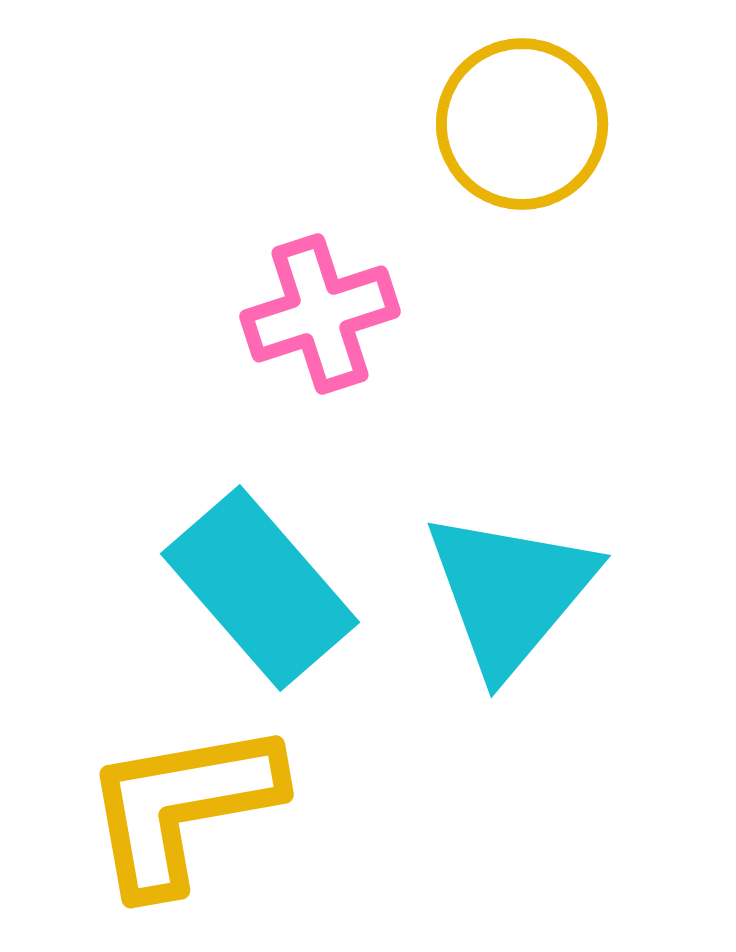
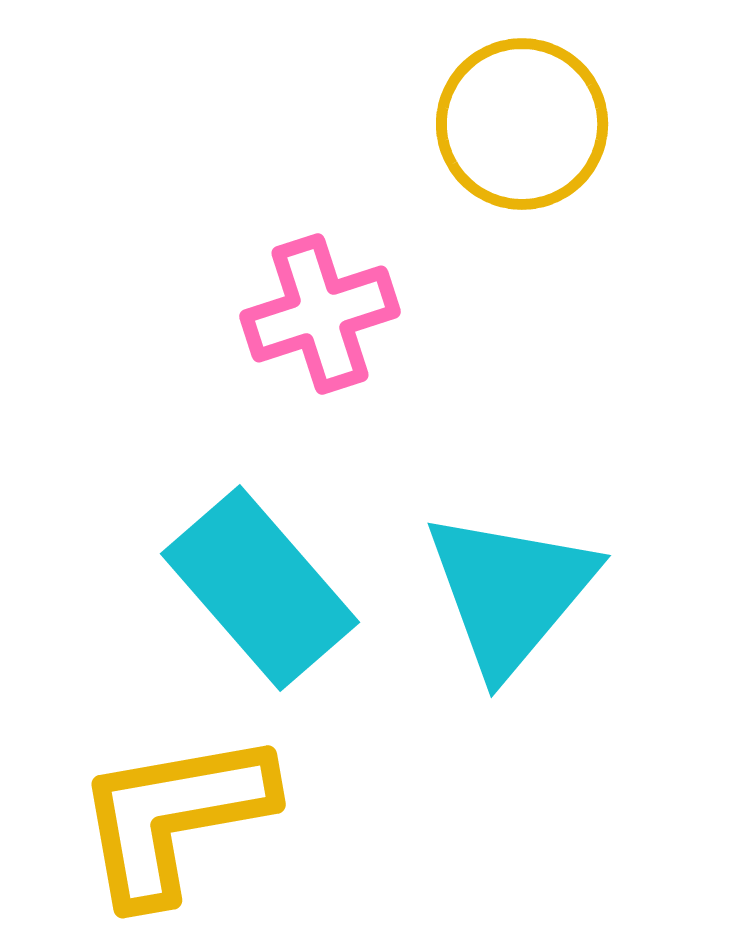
yellow L-shape: moved 8 px left, 10 px down
